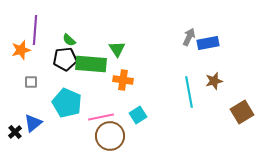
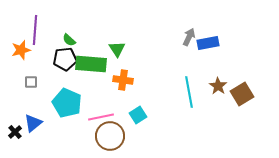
brown star: moved 4 px right, 5 px down; rotated 24 degrees counterclockwise
brown square: moved 18 px up
